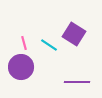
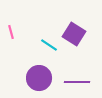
pink line: moved 13 px left, 11 px up
purple circle: moved 18 px right, 11 px down
